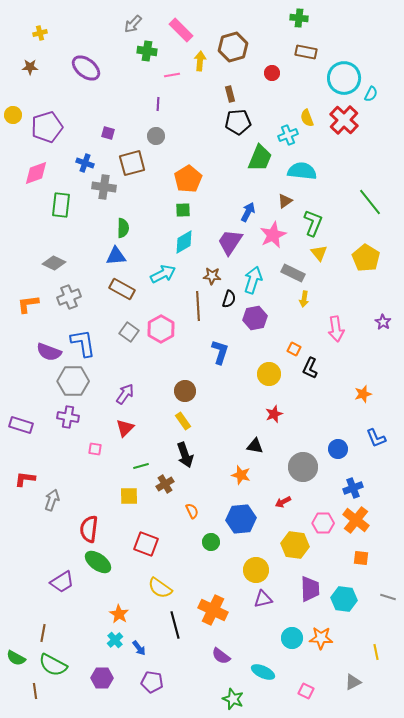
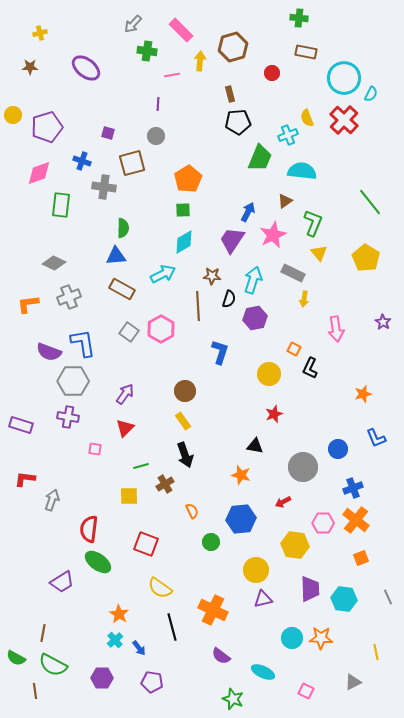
blue cross at (85, 163): moved 3 px left, 2 px up
pink diamond at (36, 173): moved 3 px right
purple trapezoid at (230, 242): moved 2 px right, 2 px up
orange square at (361, 558): rotated 28 degrees counterclockwise
gray line at (388, 597): rotated 49 degrees clockwise
black line at (175, 625): moved 3 px left, 2 px down
